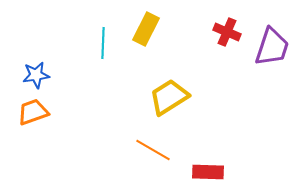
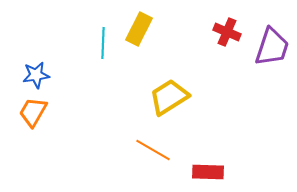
yellow rectangle: moved 7 px left
orange trapezoid: rotated 40 degrees counterclockwise
